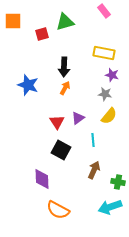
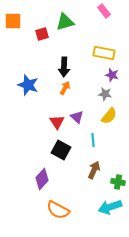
purple triangle: moved 1 px left, 1 px up; rotated 40 degrees counterclockwise
purple diamond: rotated 45 degrees clockwise
